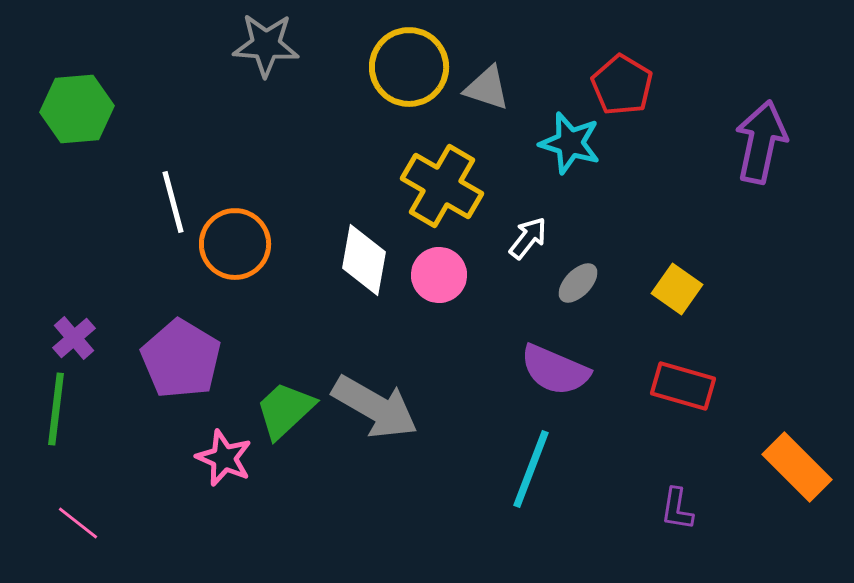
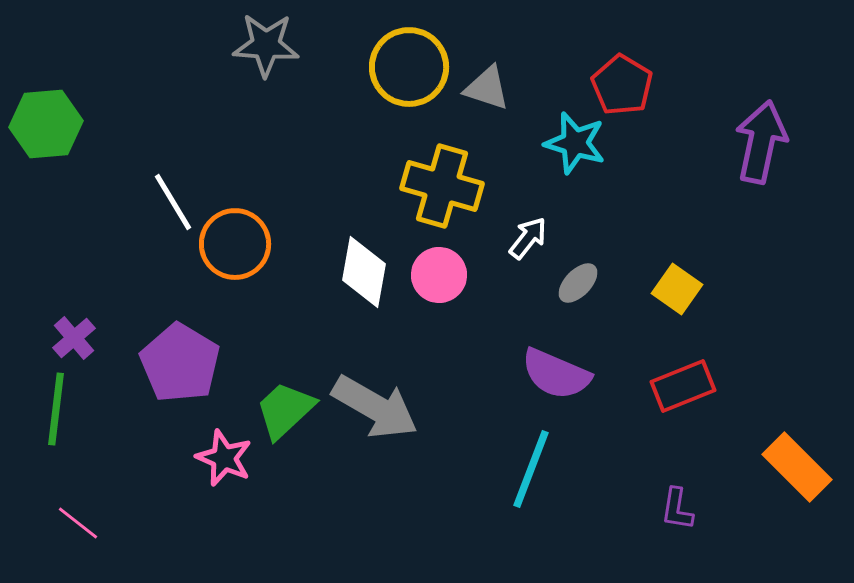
green hexagon: moved 31 px left, 15 px down
cyan star: moved 5 px right
yellow cross: rotated 14 degrees counterclockwise
white line: rotated 16 degrees counterclockwise
white diamond: moved 12 px down
purple pentagon: moved 1 px left, 4 px down
purple semicircle: moved 1 px right, 4 px down
red rectangle: rotated 38 degrees counterclockwise
